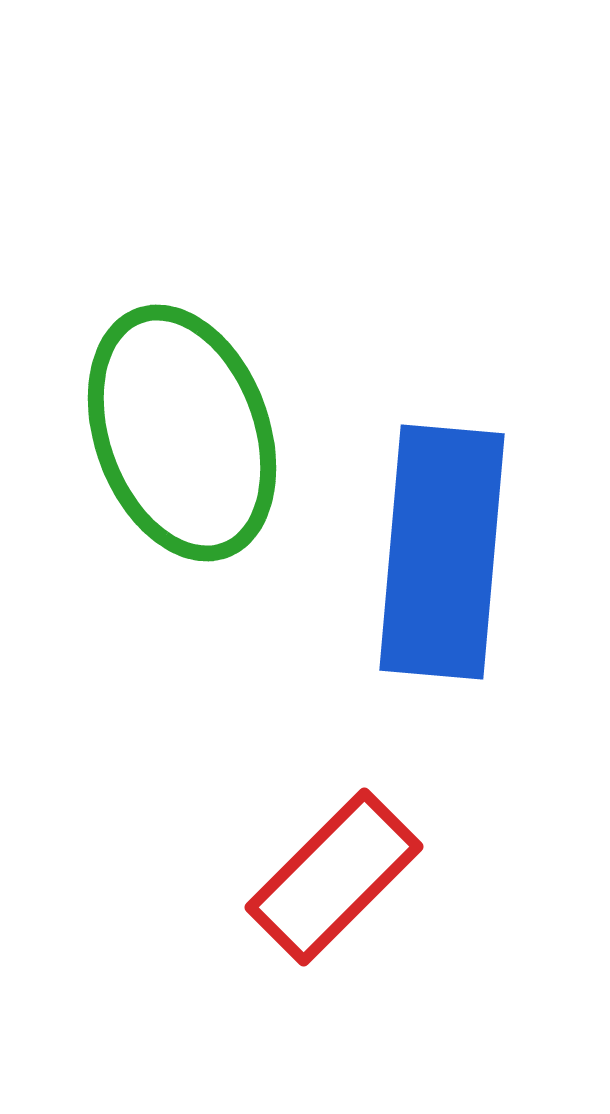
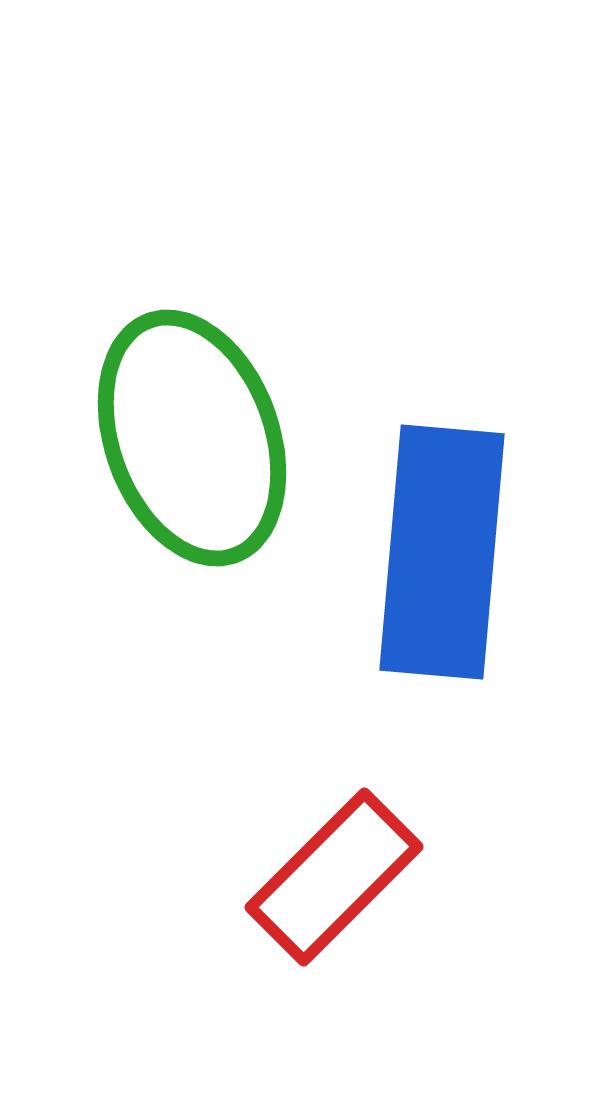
green ellipse: moved 10 px right, 5 px down
